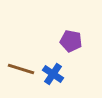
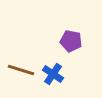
brown line: moved 1 px down
